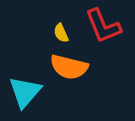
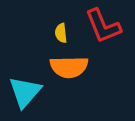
yellow semicircle: rotated 18 degrees clockwise
orange semicircle: rotated 15 degrees counterclockwise
